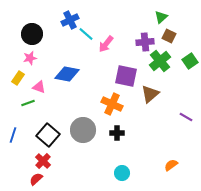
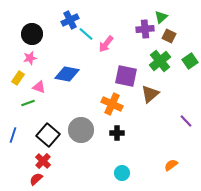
purple cross: moved 13 px up
purple line: moved 4 px down; rotated 16 degrees clockwise
gray circle: moved 2 px left
